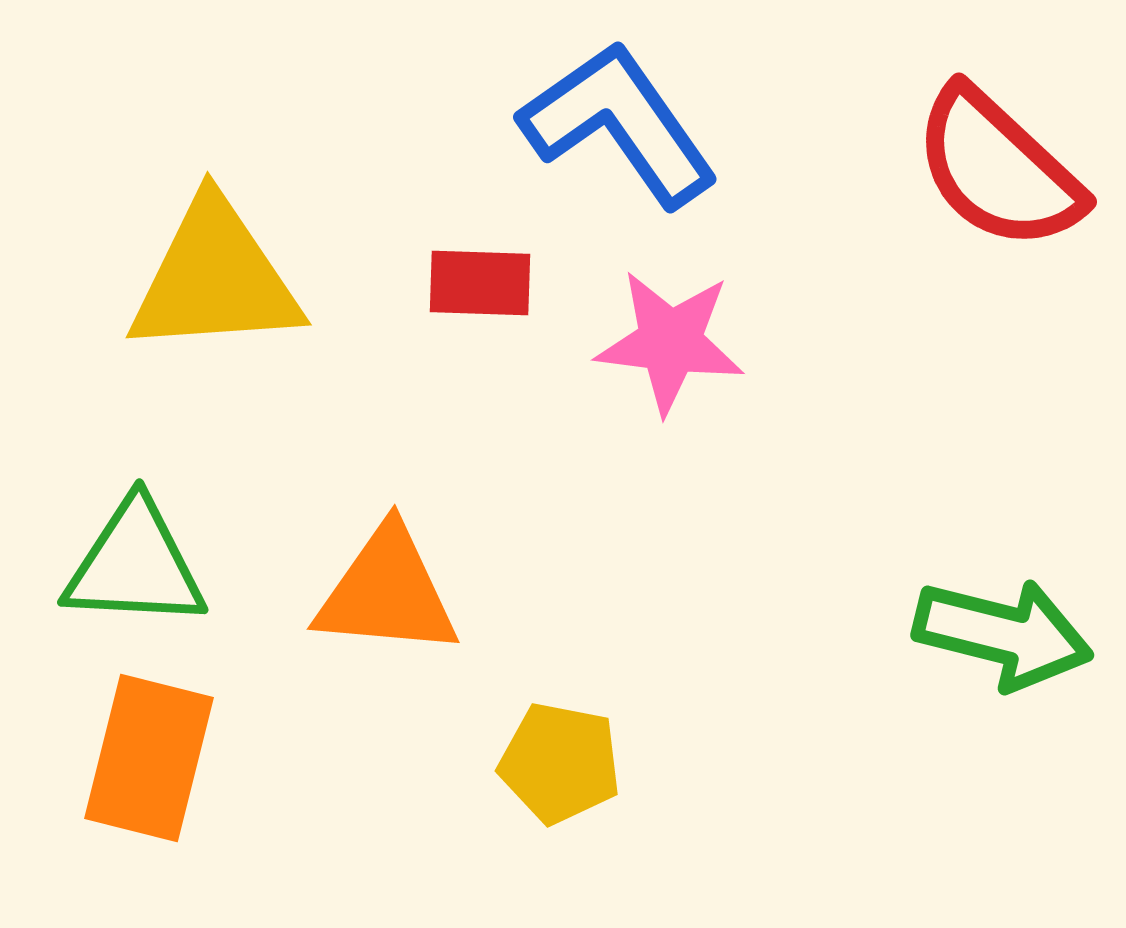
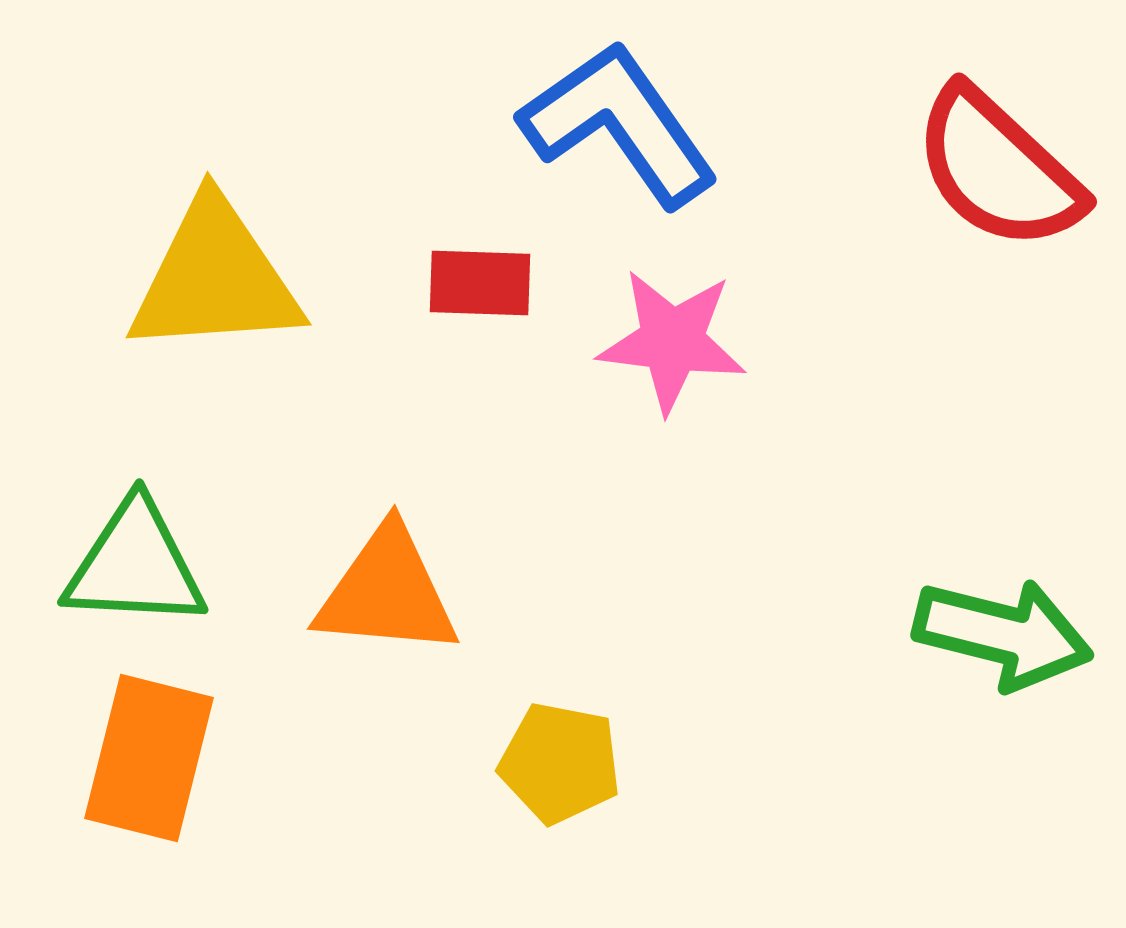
pink star: moved 2 px right, 1 px up
